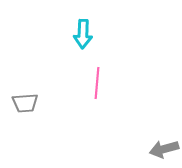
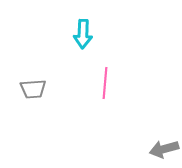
pink line: moved 8 px right
gray trapezoid: moved 8 px right, 14 px up
